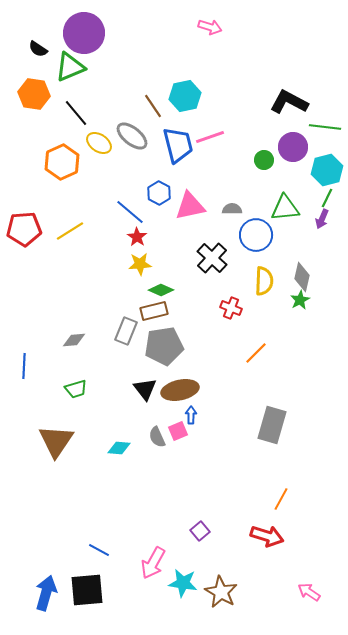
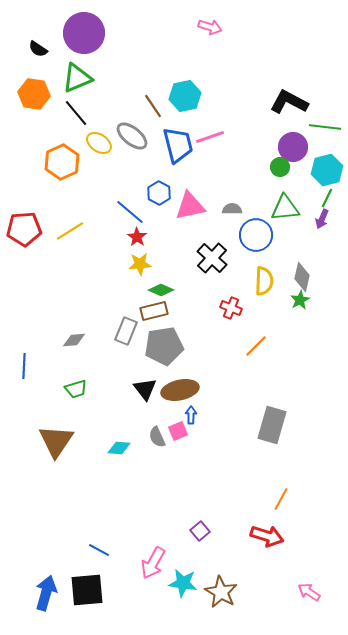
green triangle at (70, 67): moved 7 px right, 11 px down
green circle at (264, 160): moved 16 px right, 7 px down
orange line at (256, 353): moved 7 px up
